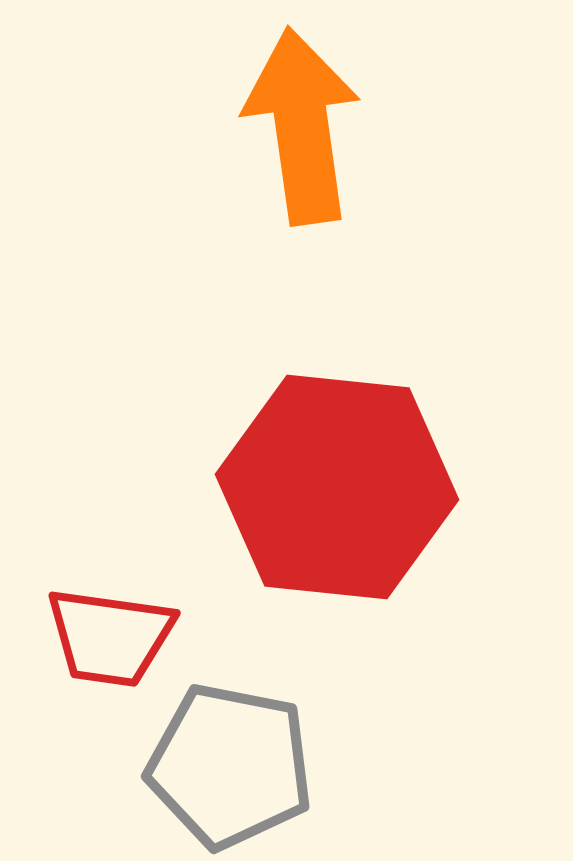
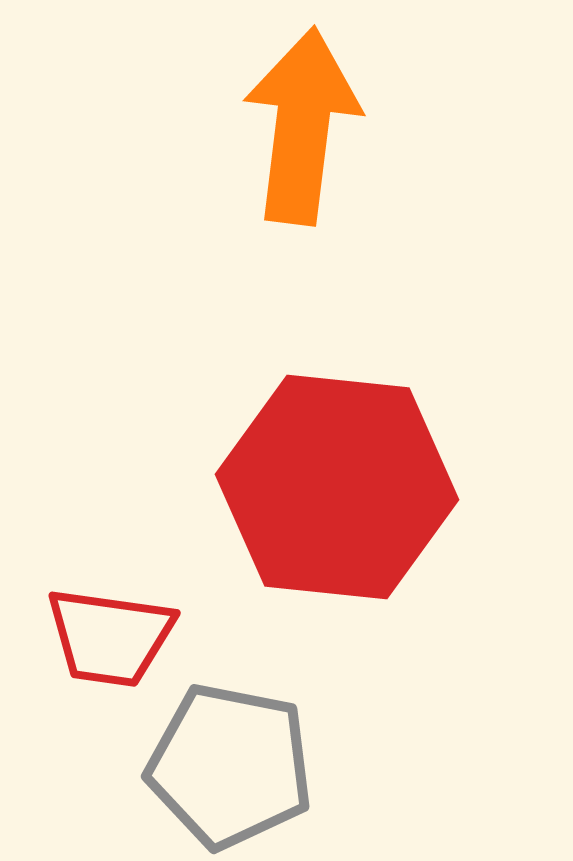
orange arrow: rotated 15 degrees clockwise
